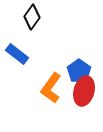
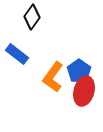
orange L-shape: moved 2 px right, 11 px up
